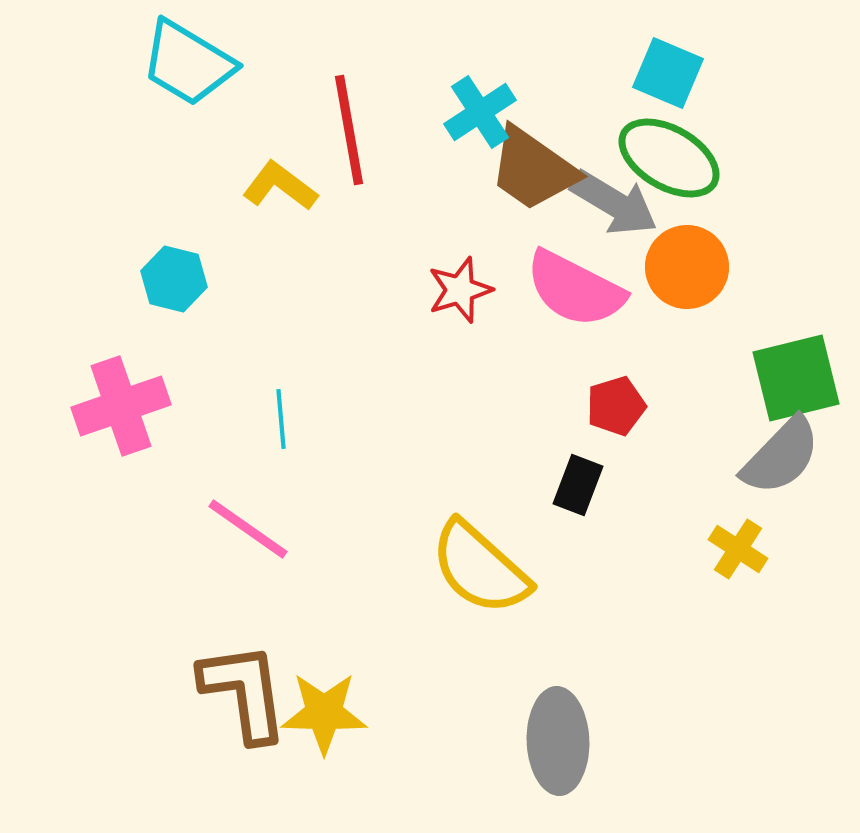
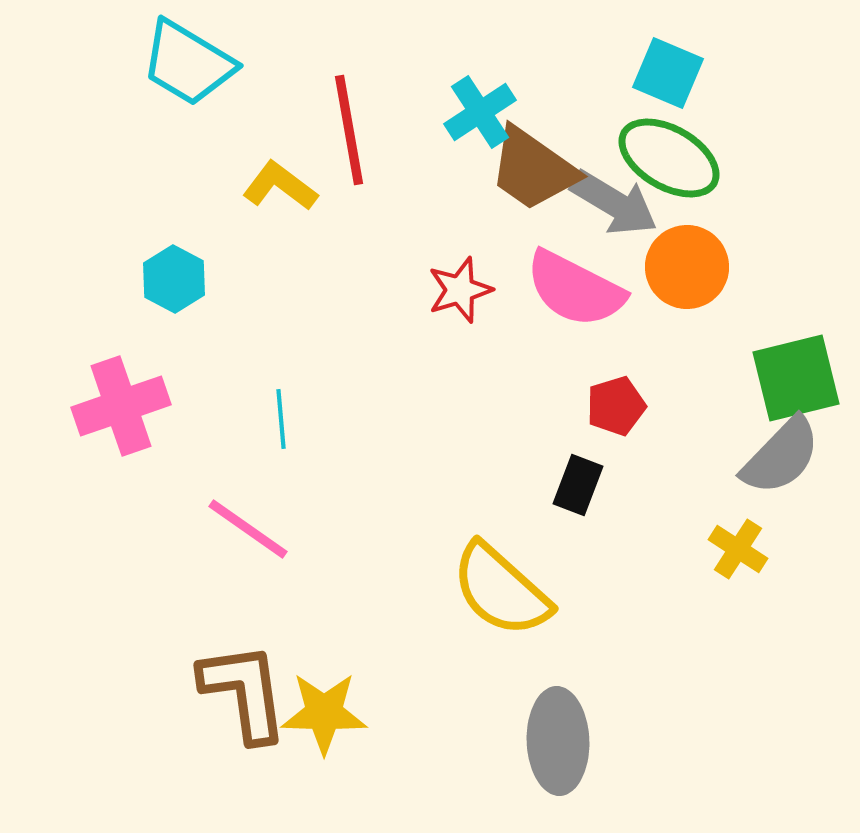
cyan hexagon: rotated 14 degrees clockwise
yellow semicircle: moved 21 px right, 22 px down
